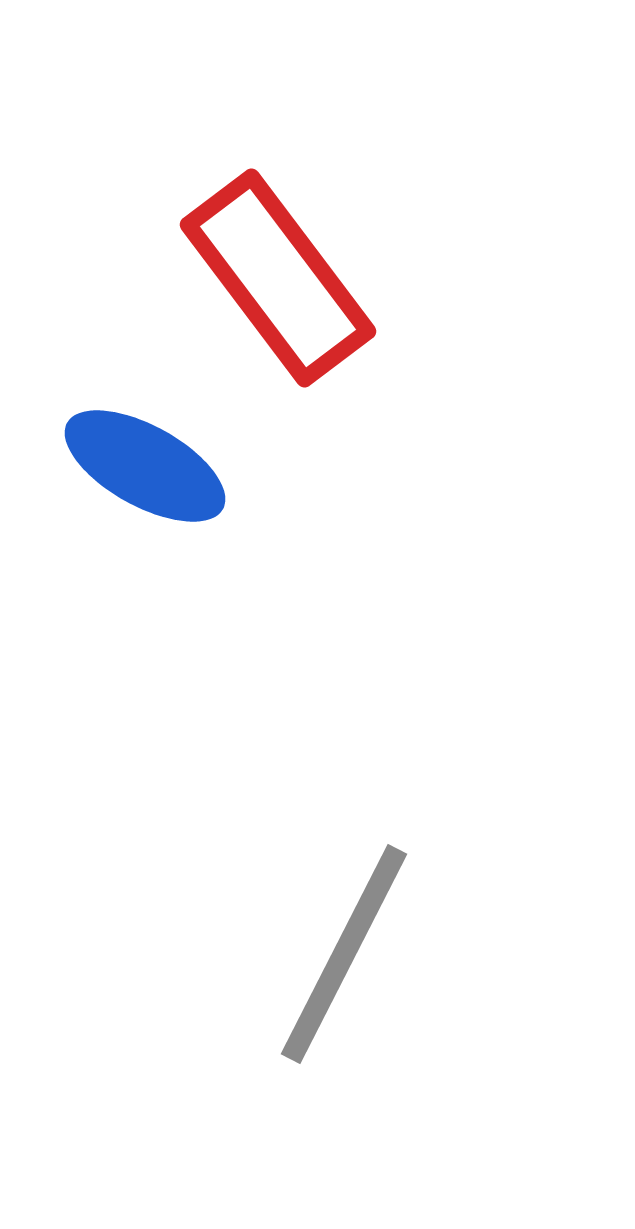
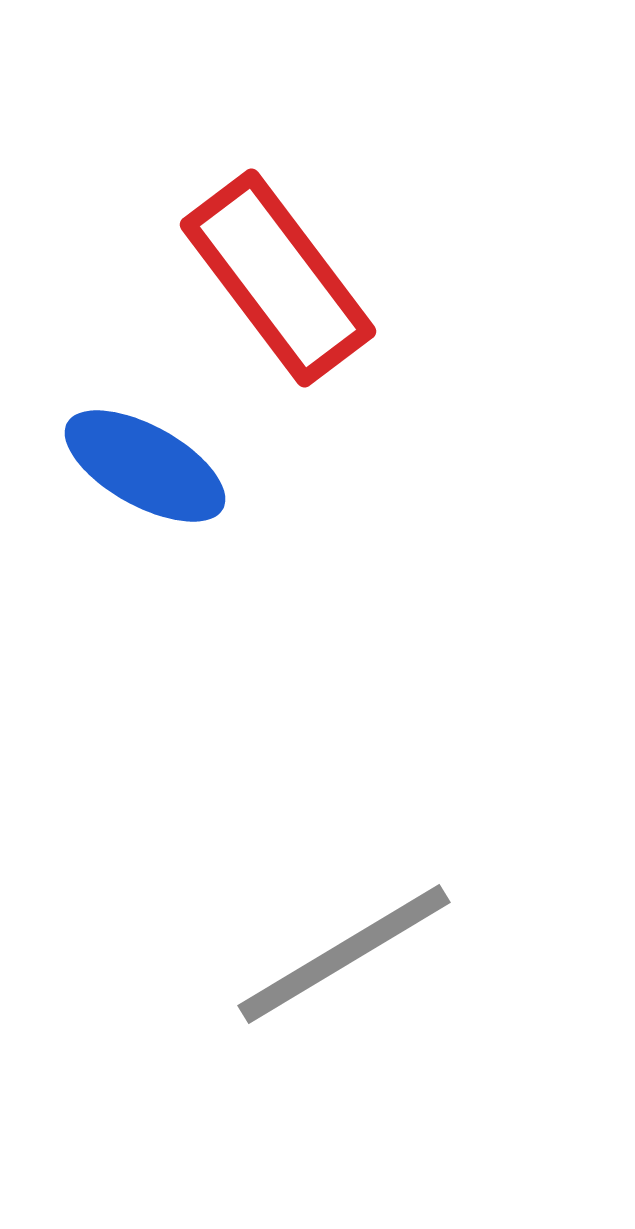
gray line: rotated 32 degrees clockwise
